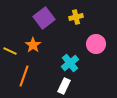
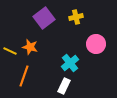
orange star: moved 3 px left, 2 px down; rotated 21 degrees counterclockwise
